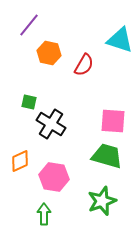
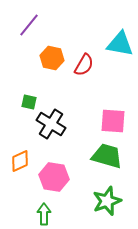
cyan triangle: moved 4 px down; rotated 8 degrees counterclockwise
orange hexagon: moved 3 px right, 5 px down
green star: moved 5 px right
